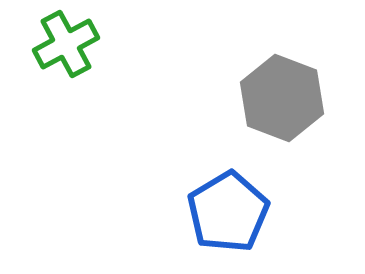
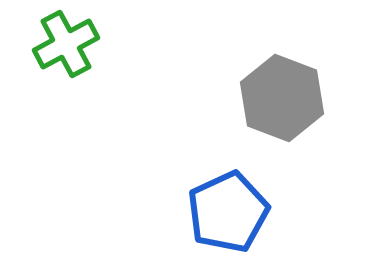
blue pentagon: rotated 6 degrees clockwise
